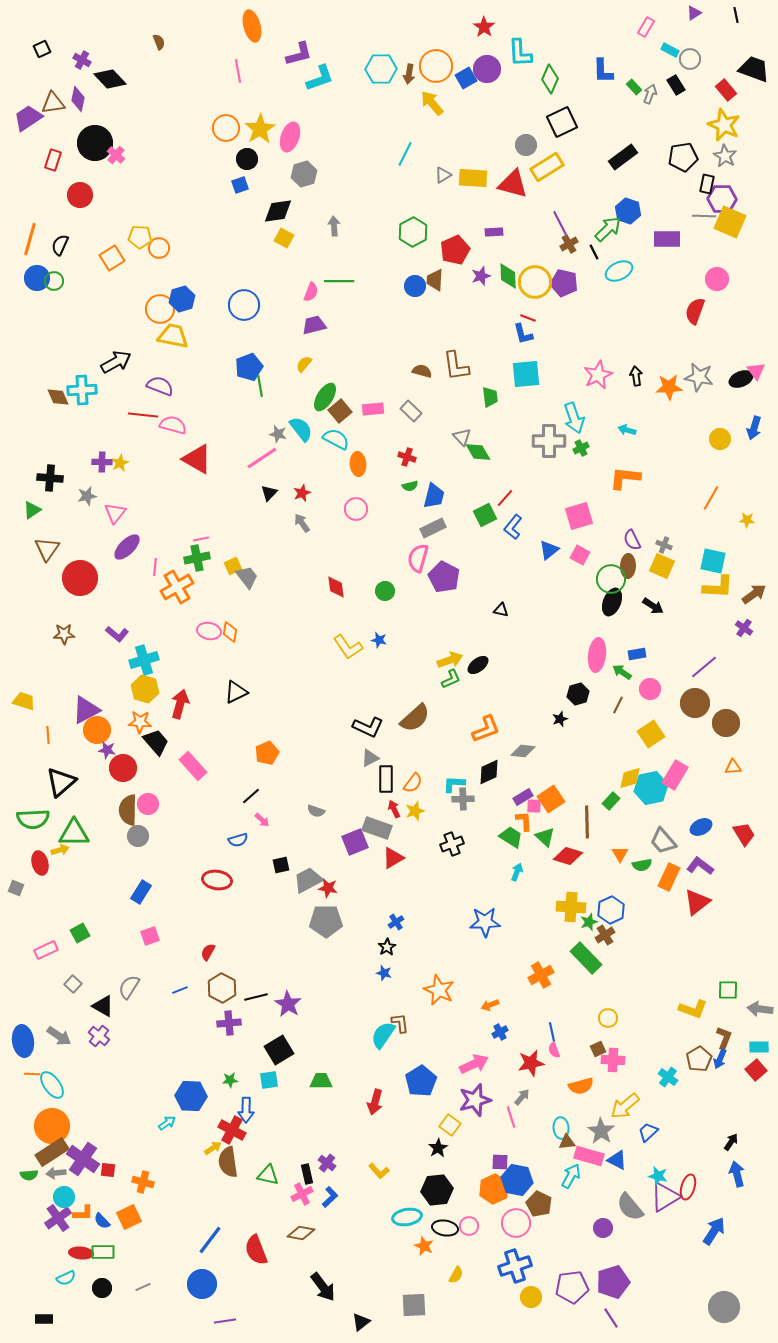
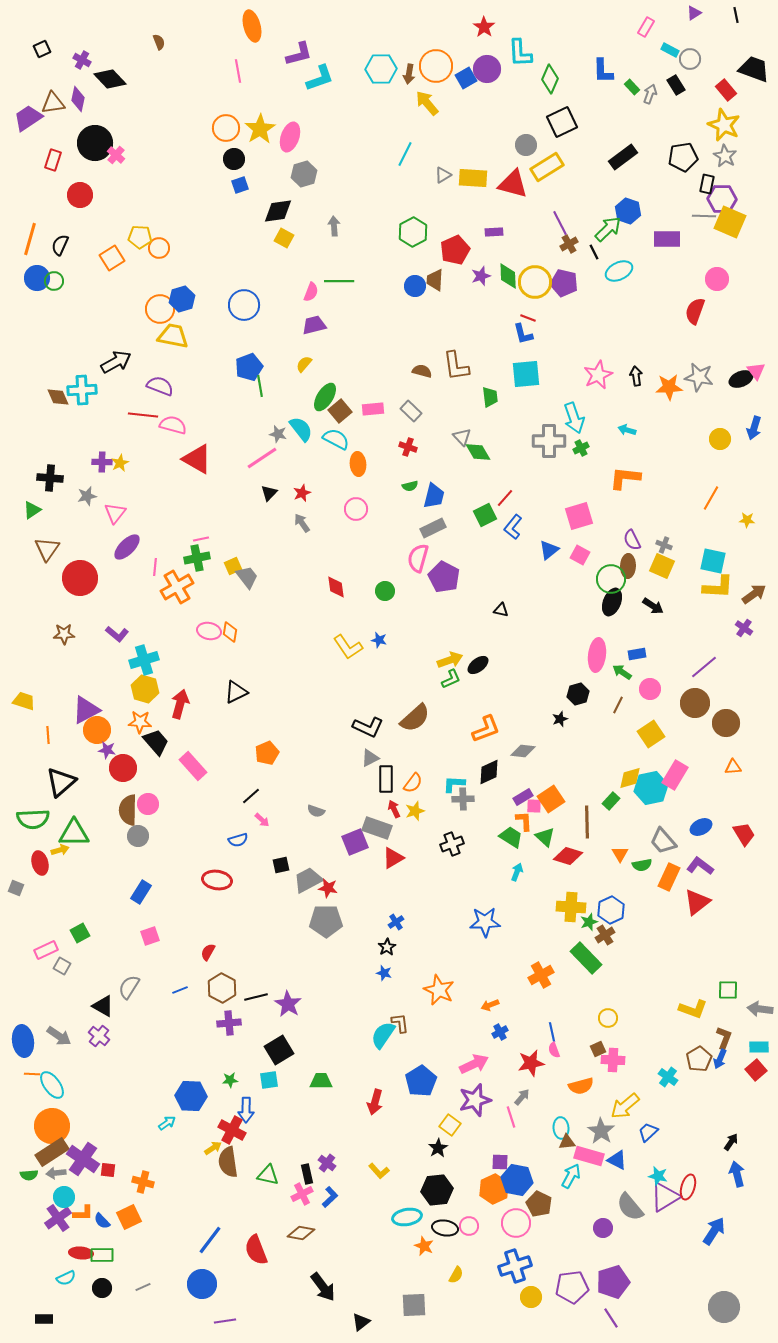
green rectangle at (634, 87): moved 2 px left
yellow arrow at (432, 103): moved 5 px left
black circle at (247, 159): moved 13 px left
red cross at (407, 457): moved 1 px right, 10 px up
gray square at (73, 984): moved 11 px left, 18 px up; rotated 12 degrees counterclockwise
green rectangle at (103, 1252): moved 1 px left, 3 px down
